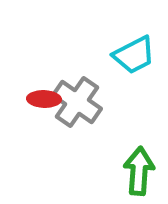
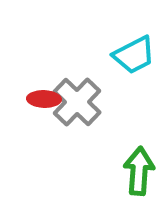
gray cross: rotated 9 degrees clockwise
